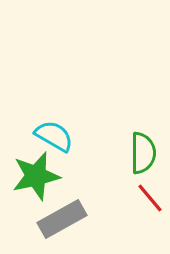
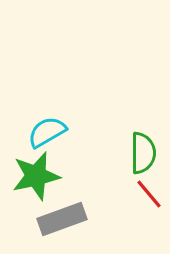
cyan semicircle: moved 7 px left, 4 px up; rotated 60 degrees counterclockwise
red line: moved 1 px left, 4 px up
gray rectangle: rotated 9 degrees clockwise
